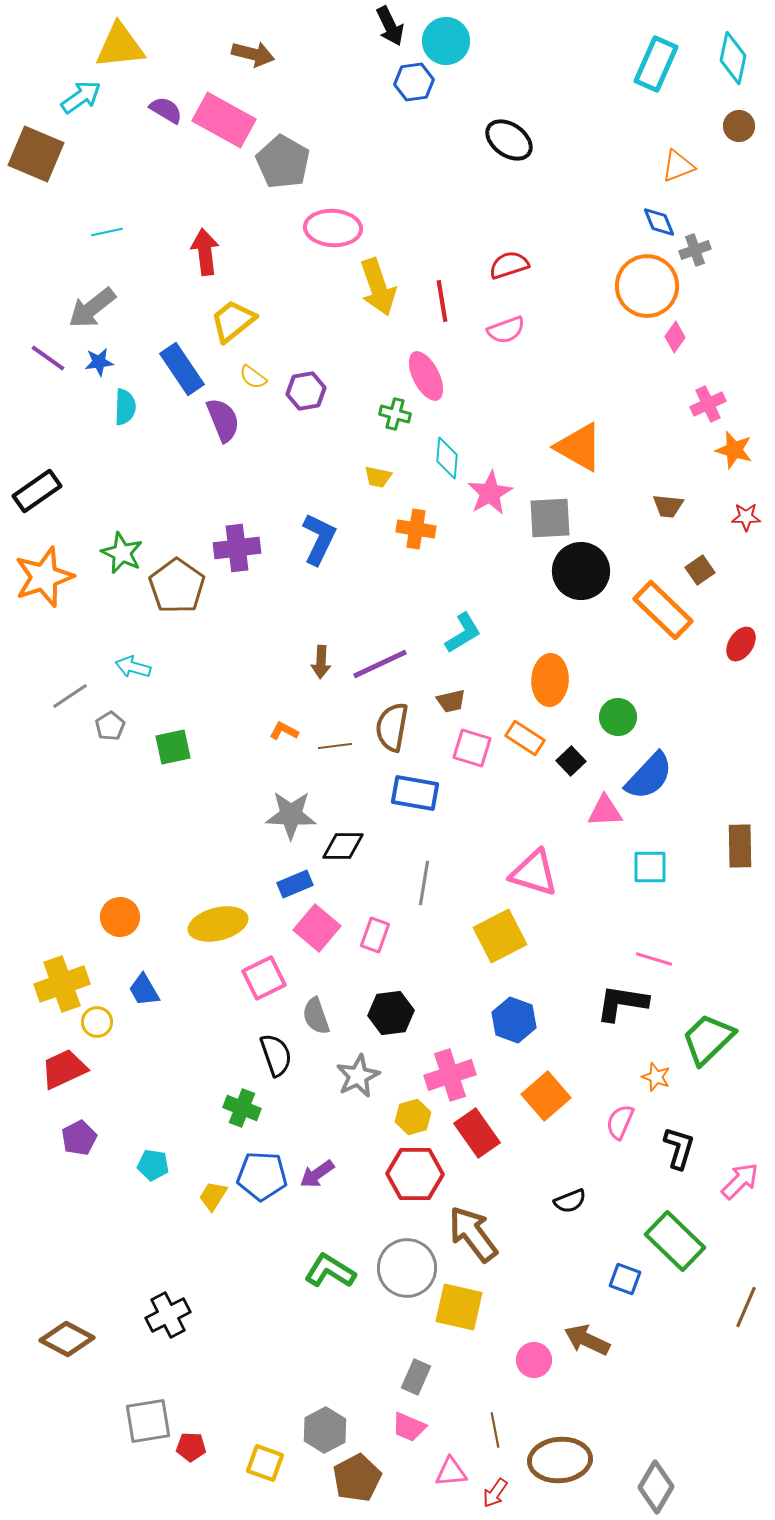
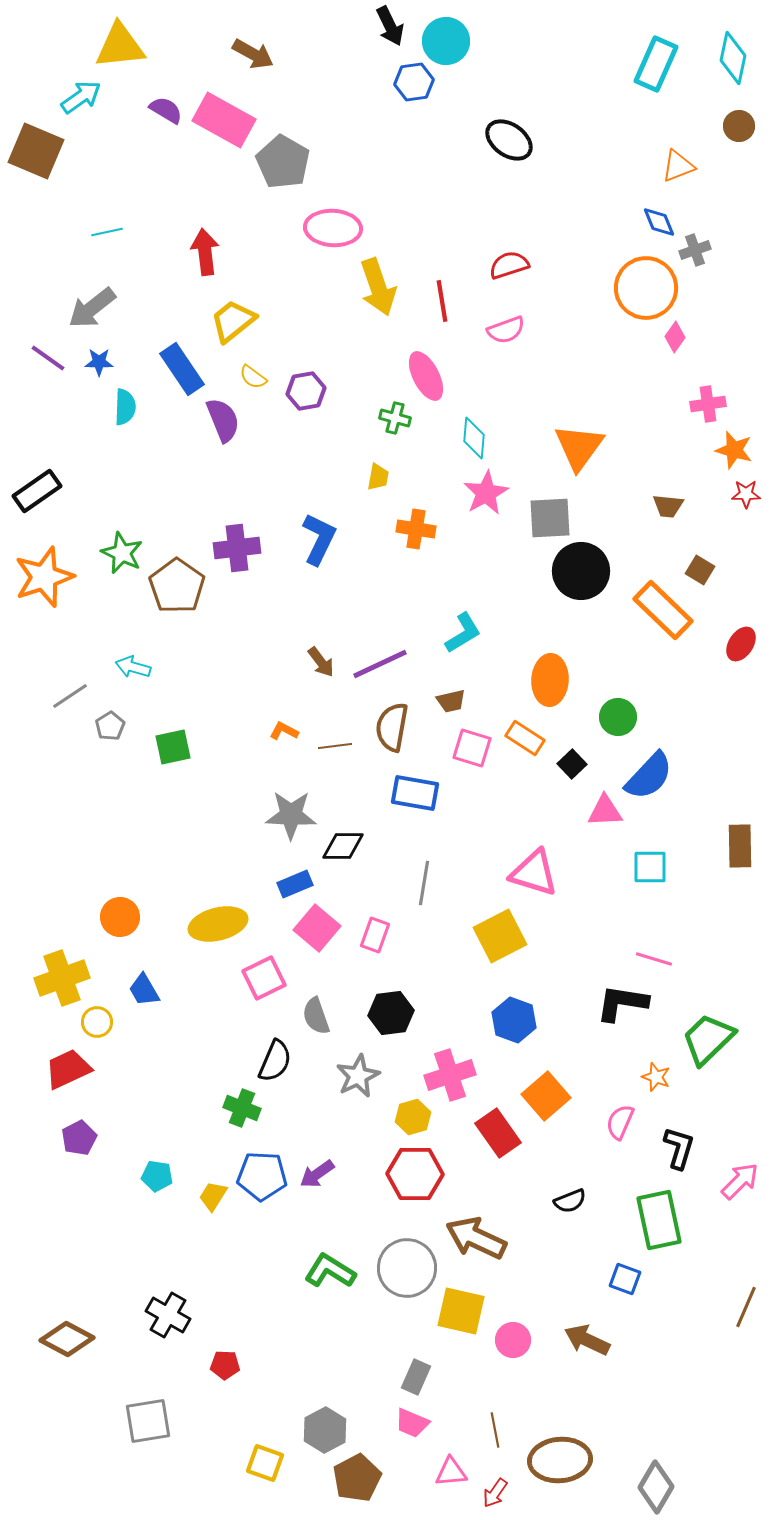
brown arrow at (253, 54): rotated 15 degrees clockwise
brown square at (36, 154): moved 3 px up
orange circle at (647, 286): moved 1 px left, 2 px down
blue star at (99, 362): rotated 8 degrees clockwise
pink cross at (708, 404): rotated 16 degrees clockwise
green cross at (395, 414): moved 4 px down
orange triangle at (579, 447): rotated 36 degrees clockwise
cyan diamond at (447, 458): moved 27 px right, 20 px up
yellow trapezoid at (378, 477): rotated 92 degrees counterclockwise
pink star at (490, 493): moved 4 px left
red star at (746, 517): moved 23 px up
brown square at (700, 570): rotated 24 degrees counterclockwise
brown arrow at (321, 662): rotated 40 degrees counterclockwise
black square at (571, 761): moved 1 px right, 3 px down
yellow cross at (62, 984): moved 6 px up
black semicircle at (276, 1055): moved 1 px left, 6 px down; rotated 42 degrees clockwise
red trapezoid at (64, 1069): moved 4 px right
red rectangle at (477, 1133): moved 21 px right
cyan pentagon at (153, 1165): moved 4 px right, 11 px down
brown arrow at (473, 1234): moved 3 px right, 4 px down; rotated 28 degrees counterclockwise
green rectangle at (675, 1241): moved 16 px left, 21 px up; rotated 34 degrees clockwise
yellow square at (459, 1307): moved 2 px right, 4 px down
black cross at (168, 1315): rotated 33 degrees counterclockwise
pink circle at (534, 1360): moved 21 px left, 20 px up
pink trapezoid at (409, 1427): moved 3 px right, 4 px up
red pentagon at (191, 1447): moved 34 px right, 82 px up
